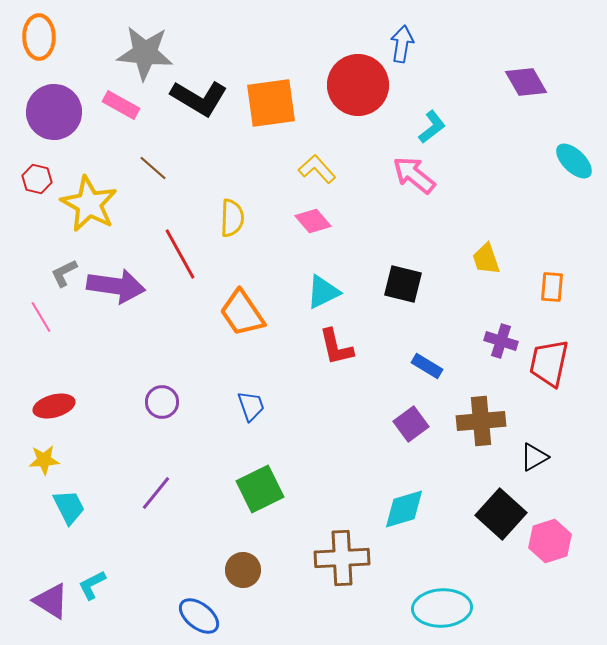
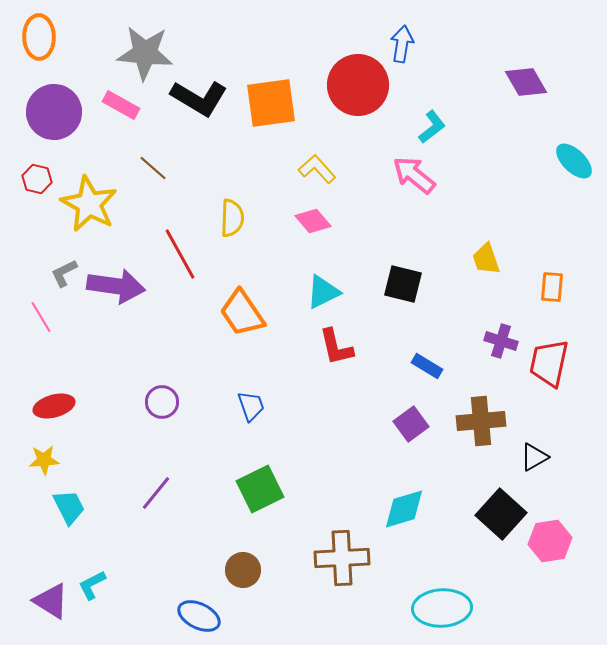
pink hexagon at (550, 541): rotated 9 degrees clockwise
blue ellipse at (199, 616): rotated 12 degrees counterclockwise
